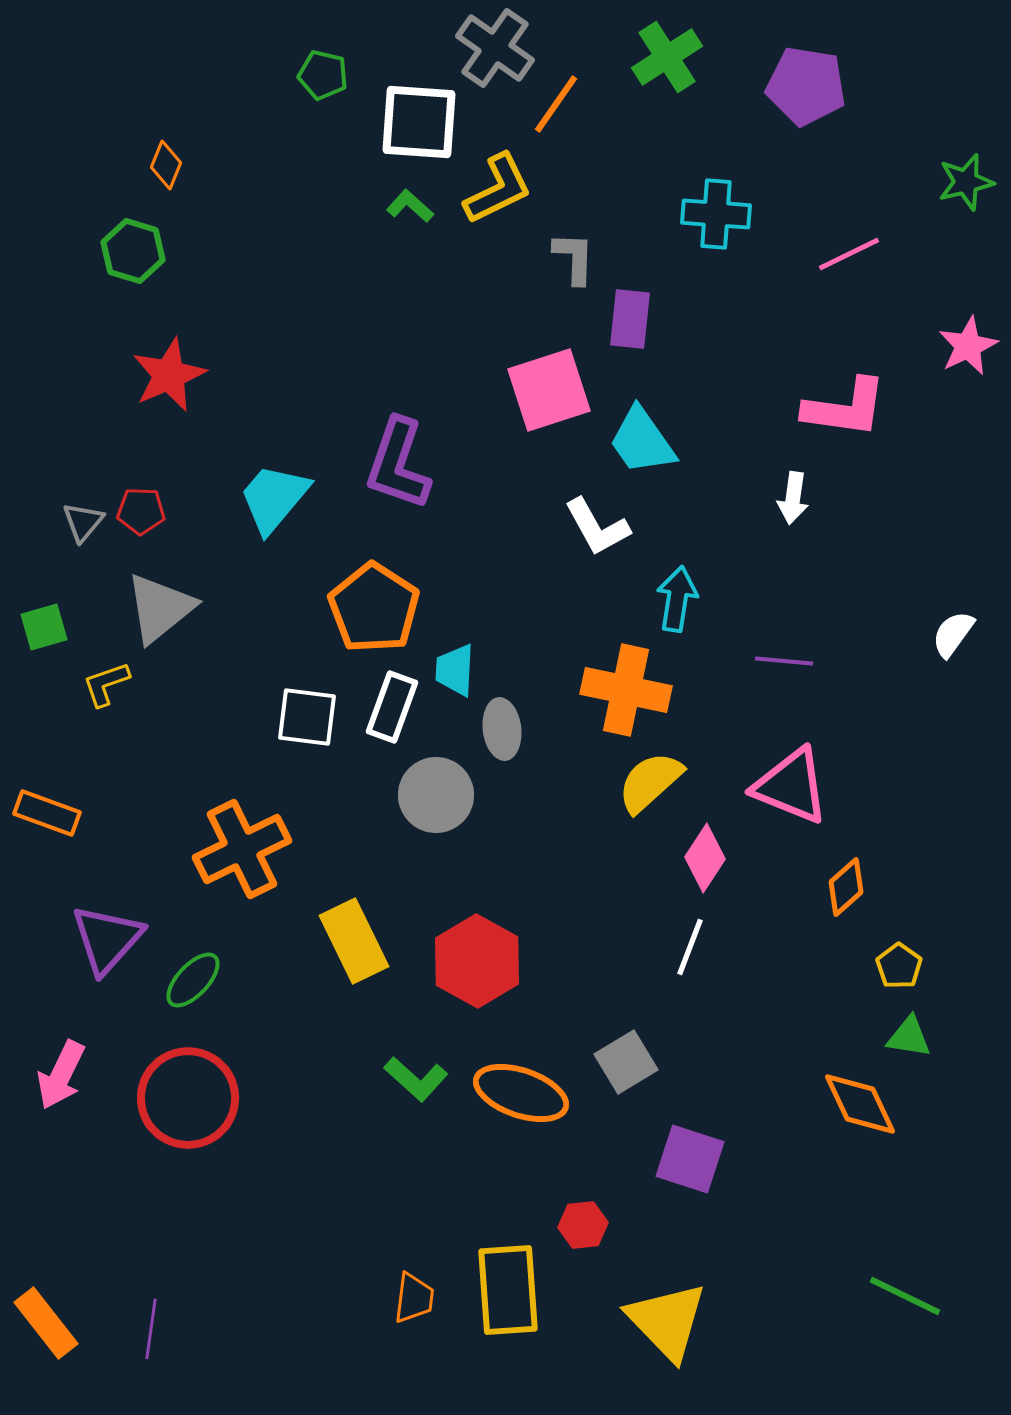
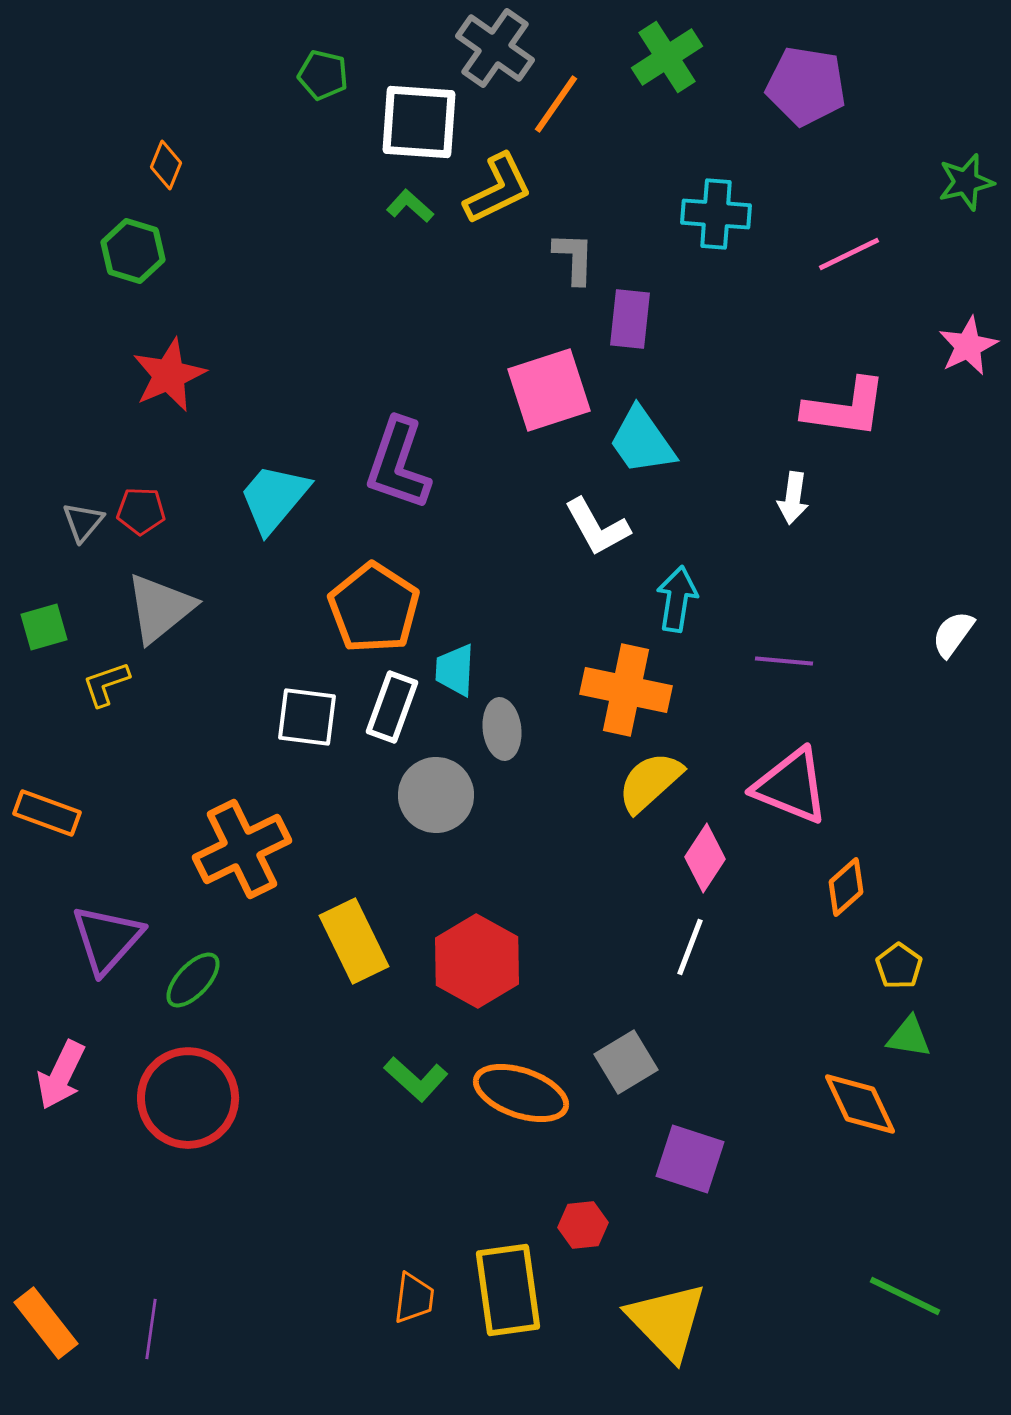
yellow rectangle at (508, 1290): rotated 4 degrees counterclockwise
